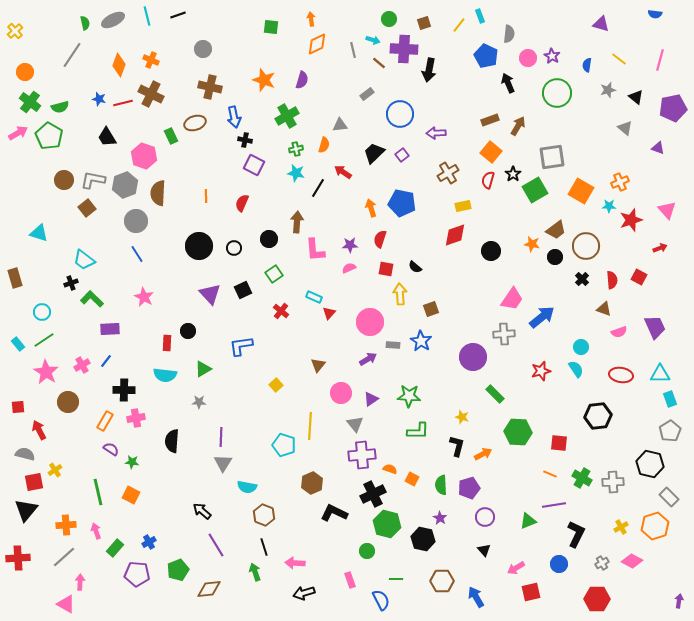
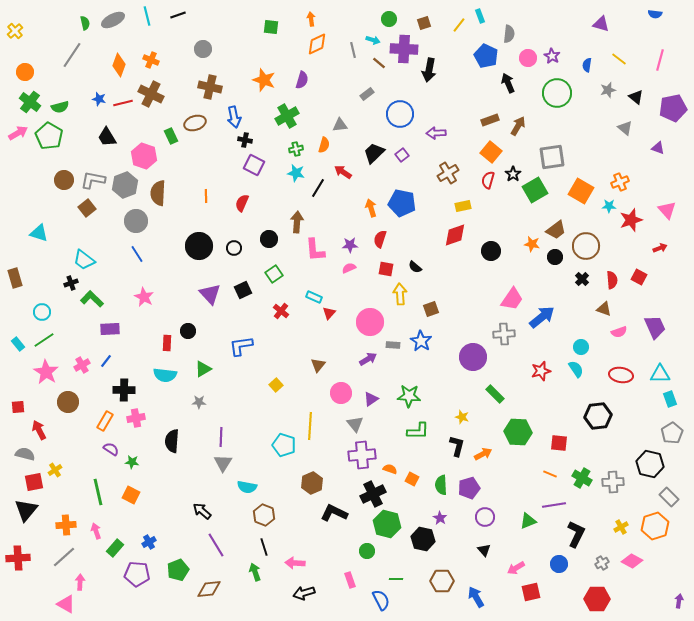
gray pentagon at (670, 431): moved 2 px right, 2 px down
